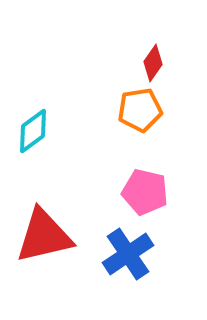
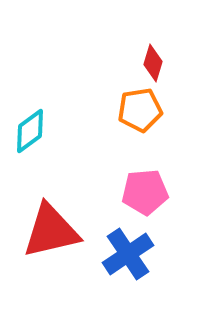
red diamond: rotated 18 degrees counterclockwise
cyan diamond: moved 3 px left
pink pentagon: rotated 18 degrees counterclockwise
red triangle: moved 7 px right, 5 px up
